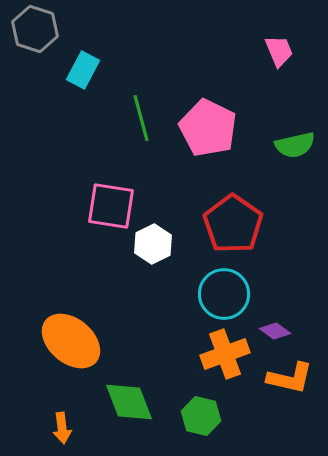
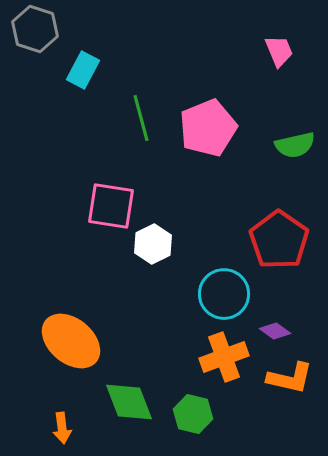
pink pentagon: rotated 24 degrees clockwise
red pentagon: moved 46 px right, 16 px down
orange cross: moved 1 px left, 3 px down
green hexagon: moved 8 px left, 2 px up
